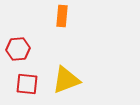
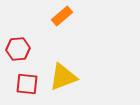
orange rectangle: rotated 45 degrees clockwise
yellow triangle: moved 3 px left, 3 px up
